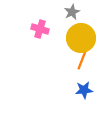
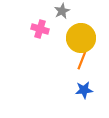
gray star: moved 10 px left, 1 px up
